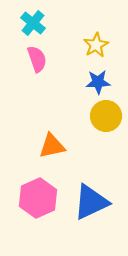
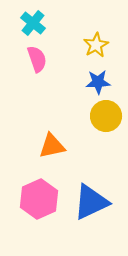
pink hexagon: moved 1 px right, 1 px down
